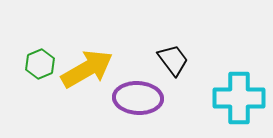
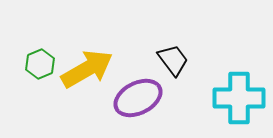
purple ellipse: rotated 30 degrees counterclockwise
